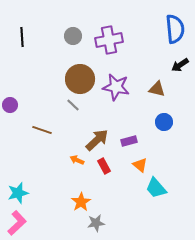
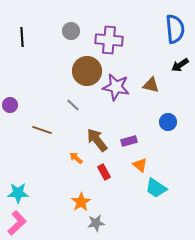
gray circle: moved 2 px left, 5 px up
purple cross: rotated 16 degrees clockwise
brown circle: moved 7 px right, 8 px up
brown triangle: moved 6 px left, 4 px up
blue circle: moved 4 px right
brown arrow: rotated 85 degrees counterclockwise
orange arrow: moved 1 px left, 2 px up; rotated 16 degrees clockwise
red rectangle: moved 6 px down
cyan trapezoid: rotated 15 degrees counterclockwise
cyan star: rotated 15 degrees clockwise
